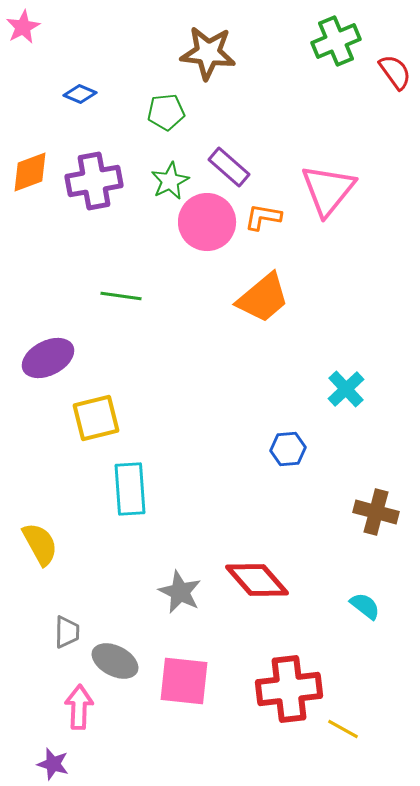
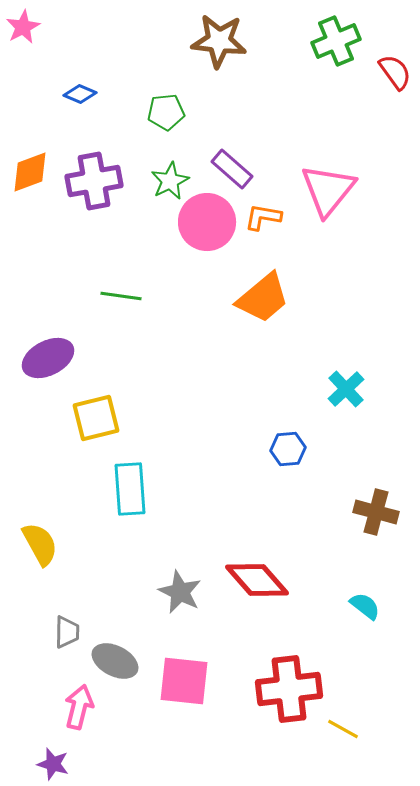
brown star: moved 11 px right, 12 px up
purple rectangle: moved 3 px right, 2 px down
pink arrow: rotated 12 degrees clockwise
